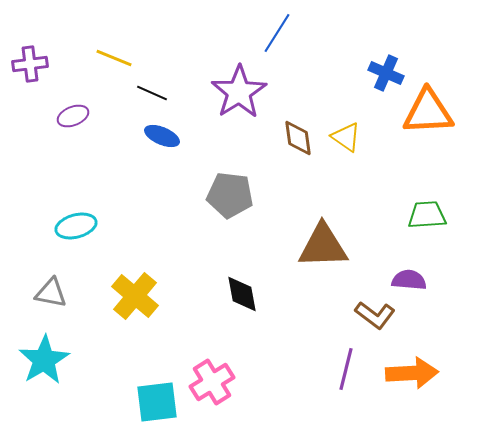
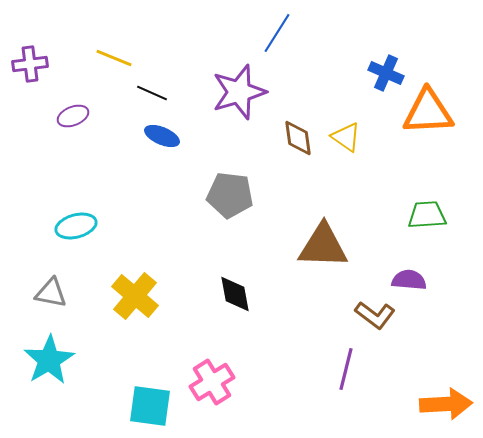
purple star: rotated 16 degrees clockwise
brown triangle: rotated 4 degrees clockwise
black diamond: moved 7 px left
cyan star: moved 5 px right
orange arrow: moved 34 px right, 31 px down
cyan square: moved 7 px left, 4 px down; rotated 15 degrees clockwise
